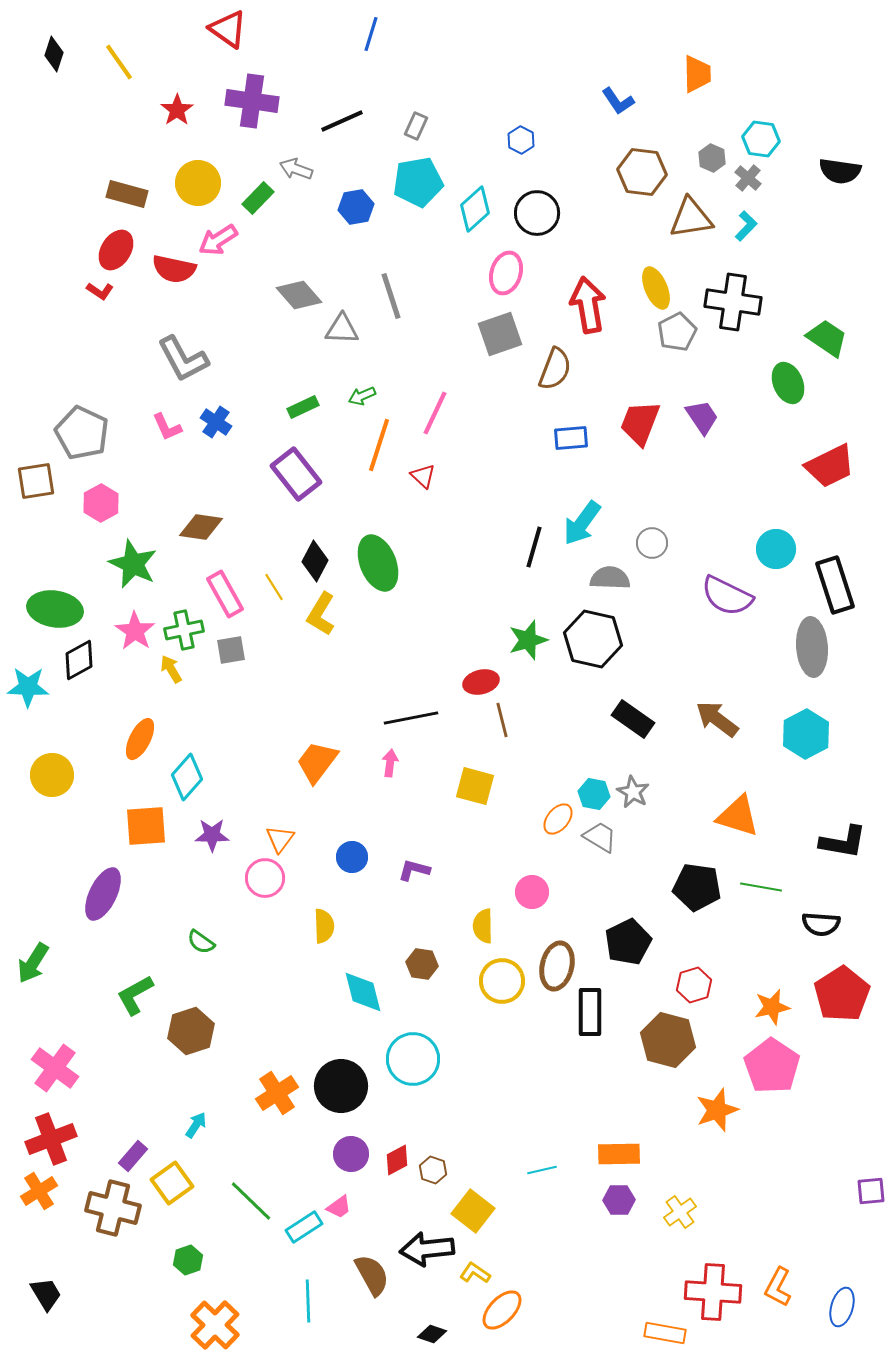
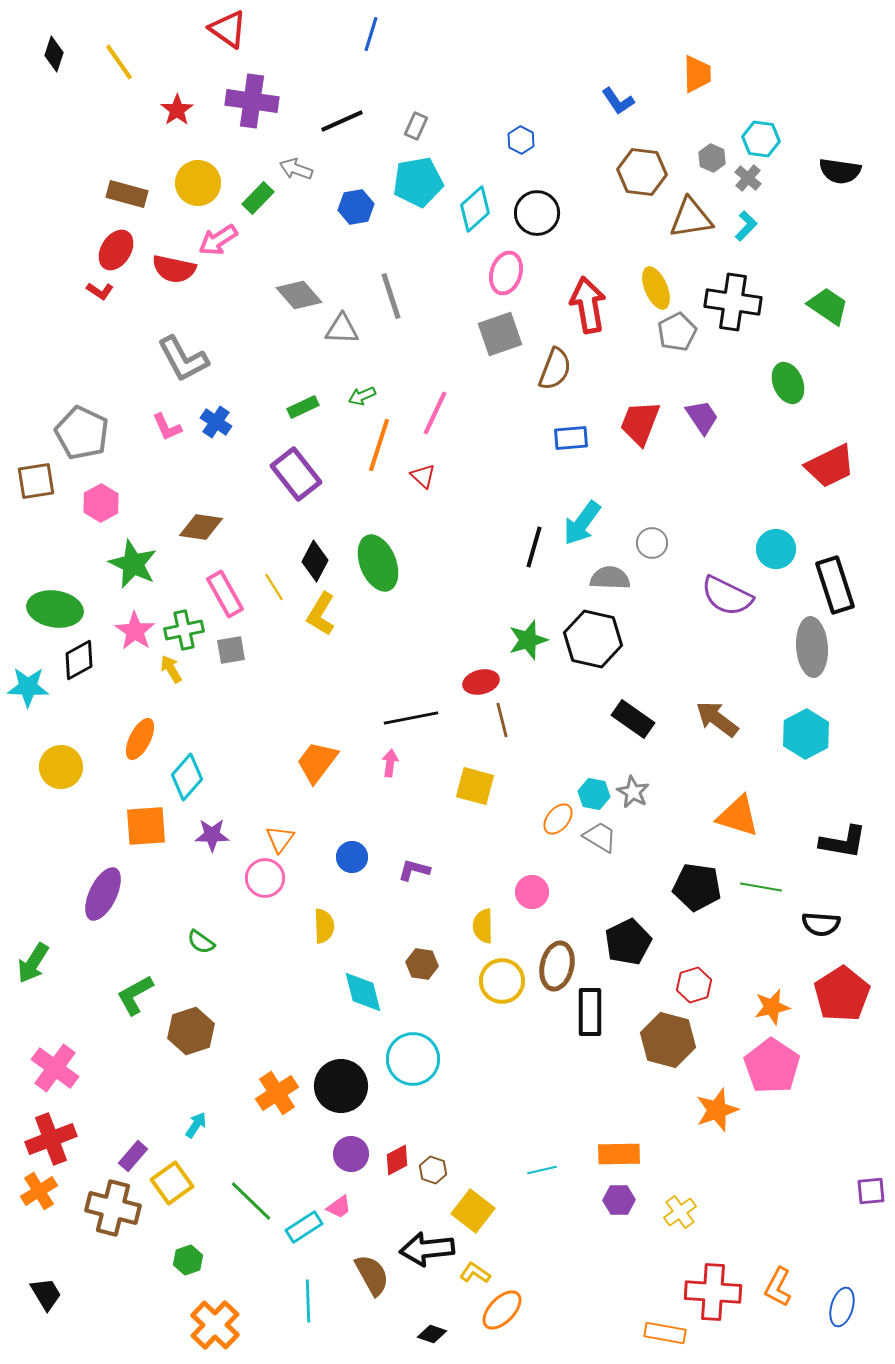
green trapezoid at (827, 338): moved 1 px right, 32 px up
yellow circle at (52, 775): moved 9 px right, 8 px up
